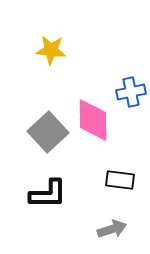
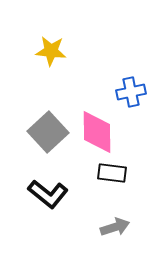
yellow star: moved 1 px down
pink diamond: moved 4 px right, 12 px down
black rectangle: moved 8 px left, 7 px up
black L-shape: rotated 39 degrees clockwise
gray arrow: moved 3 px right, 2 px up
